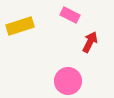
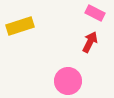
pink rectangle: moved 25 px right, 2 px up
